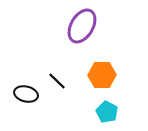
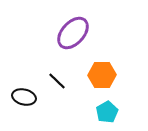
purple ellipse: moved 9 px left, 7 px down; rotated 12 degrees clockwise
black ellipse: moved 2 px left, 3 px down
cyan pentagon: rotated 15 degrees clockwise
